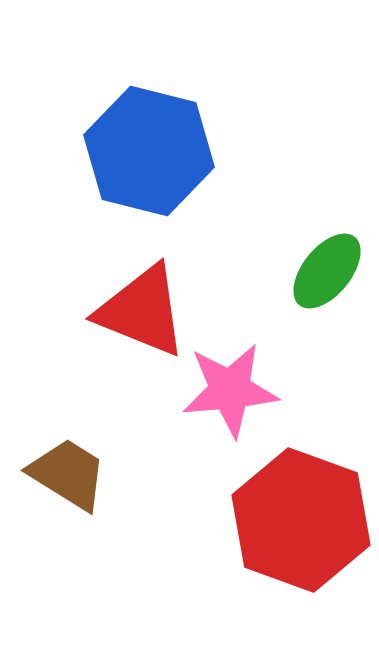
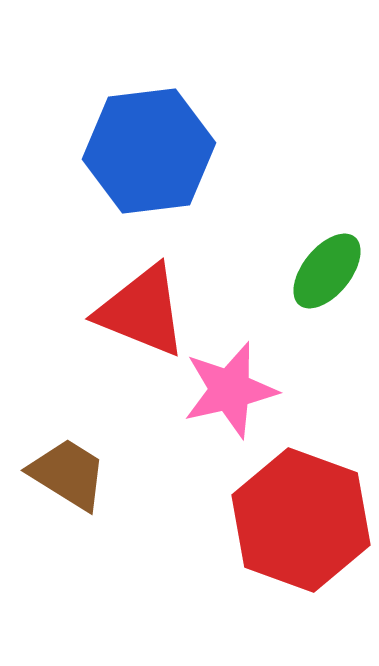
blue hexagon: rotated 21 degrees counterclockwise
pink star: rotated 8 degrees counterclockwise
